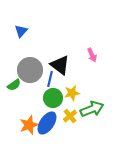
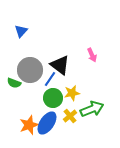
blue line: rotated 21 degrees clockwise
green semicircle: moved 2 px up; rotated 56 degrees clockwise
